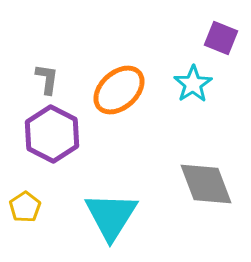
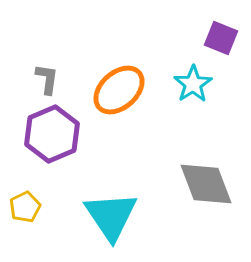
purple hexagon: rotated 10 degrees clockwise
yellow pentagon: rotated 8 degrees clockwise
cyan triangle: rotated 6 degrees counterclockwise
